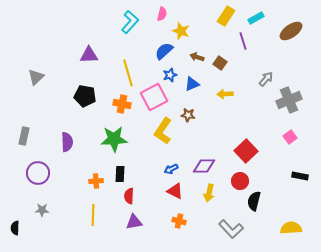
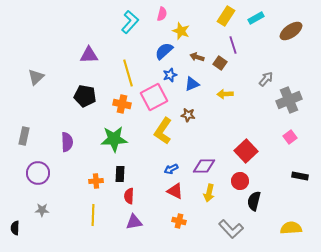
purple line at (243, 41): moved 10 px left, 4 px down
